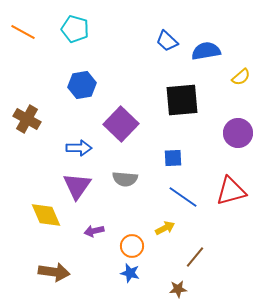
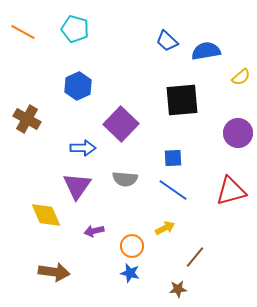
blue hexagon: moved 4 px left, 1 px down; rotated 16 degrees counterclockwise
blue arrow: moved 4 px right
blue line: moved 10 px left, 7 px up
